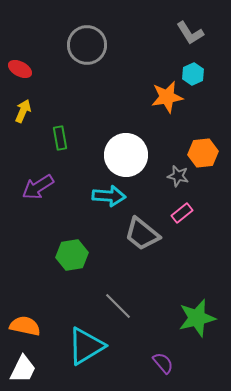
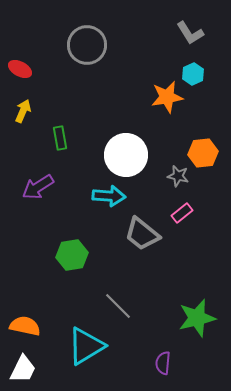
purple semicircle: rotated 135 degrees counterclockwise
